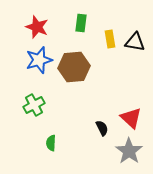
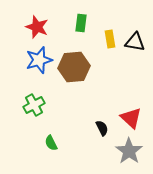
green semicircle: rotated 28 degrees counterclockwise
